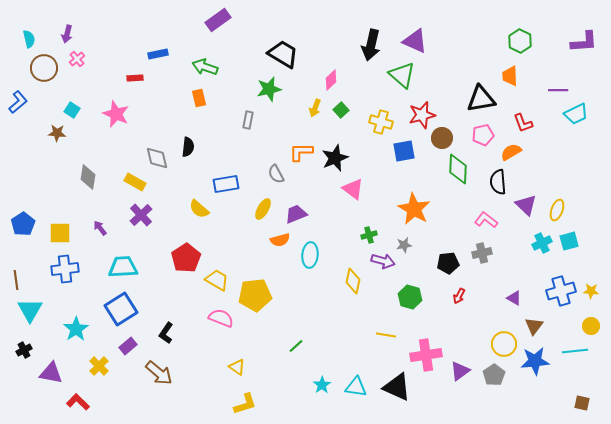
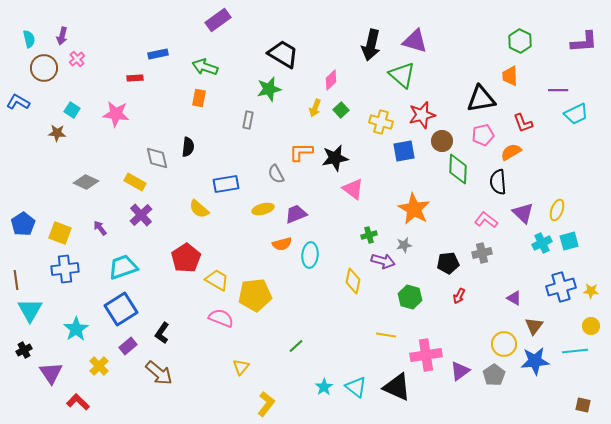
purple arrow at (67, 34): moved 5 px left, 2 px down
purple triangle at (415, 41): rotated 8 degrees counterclockwise
orange rectangle at (199, 98): rotated 24 degrees clockwise
blue L-shape at (18, 102): rotated 110 degrees counterclockwise
pink star at (116, 114): rotated 16 degrees counterclockwise
brown circle at (442, 138): moved 3 px down
black star at (335, 158): rotated 12 degrees clockwise
gray diamond at (88, 177): moved 2 px left, 5 px down; rotated 75 degrees counterclockwise
purple triangle at (526, 205): moved 3 px left, 8 px down
yellow ellipse at (263, 209): rotated 45 degrees clockwise
yellow square at (60, 233): rotated 20 degrees clockwise
orange semicircle at (280, 240): moved 2 px right, 4 px down
cyan trapezoid at (123, 267): rotated 16 degrees counterclockwise
blue cross at (561, 291): moved 4 px up
black L-shape at (166, 333): moved 4 px left
yellow triangle at (237, 367): moved 4 px right; rotated 36 degrees clockwise
purple triangle at (51, 373): rotated 45 degrees clockwise
cyan star at (322, 385): moved 2 px right, 2 px down
cyan triangle at (356, 387): rotated 30 degrees clockwise
brown square at (582, 403): moved 1 px right, 2 px down
yellow L-shape at (245, 404): moved 21 px right; rotated 35 degrees counterclockwise
